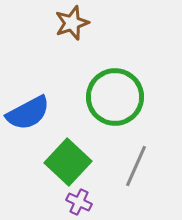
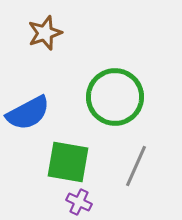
brown star: moved 27 px left, 10 px down
green square: rotated 33 degrees counterclockwise
